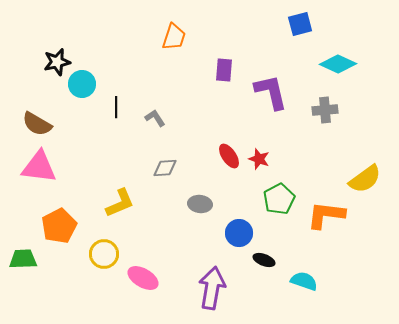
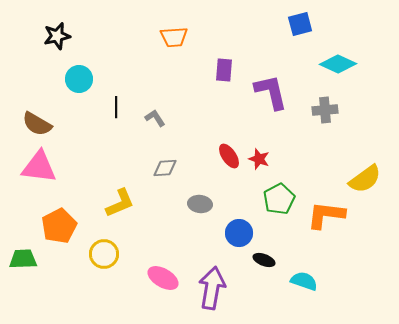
orange trapezoid: rotated 68 degrees clockwise
black star: moved 26 px up
cyan circle: moved 3 px left, 5 px up
pink ellipse: moved 20 px right
